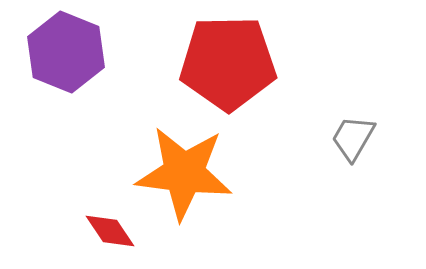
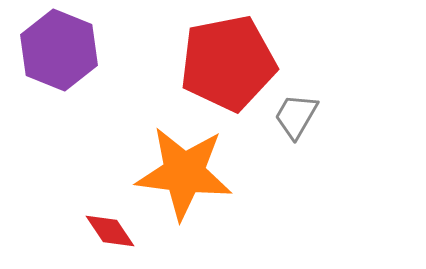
purple hexagon: moved 7 px left, 2 px up
red pentagon: rotated 10 degrees counterclockwise
gray trapezoid: moved 57 px left, 22 px up
